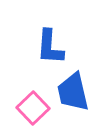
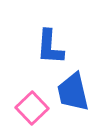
pink square: moved 1 px left
